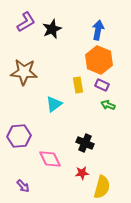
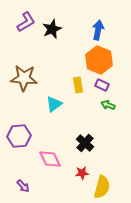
brown star: moved 6 px down
black cross: rotated 18 degrees clockwise
